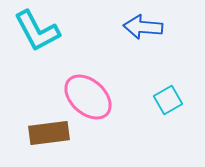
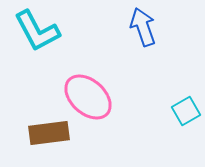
blue arrow: rotated 66 degrees clockwise
cyan square: moved 18 px right, 11 px down
